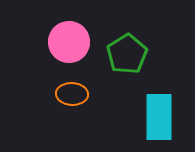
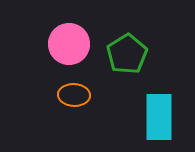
pink circle: moved 2 px down
orange ellipse: moved 2 px right, 1 px down
